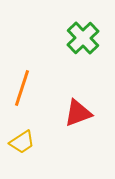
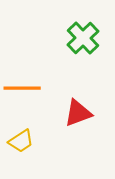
orange line: rotated 72 degrees clockwise
yellow trapezoid: moved 1 px left, 1 px up
